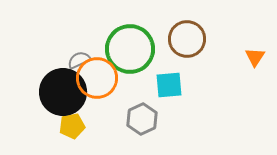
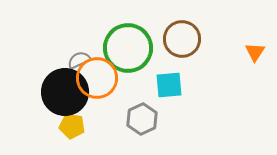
brown circle: moved 5 px left
green circle: moved 2 px left, 1 px up
orange triangle: moved 5 px up
black circle: moved 2 px right
yellow pentagon: rotated 20 degrees clockwise
